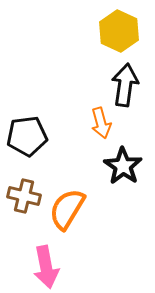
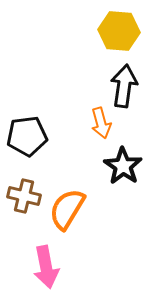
yellow hexagon: rotated 21 degrees counterclockwise
black arrow: moved 1 px left, 1 px down
